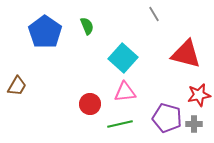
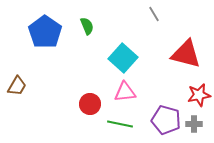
purple pentagon: moved 1 px left, 2 px down
green line: rotated 25 degrees clockwise
